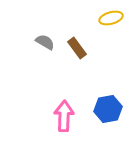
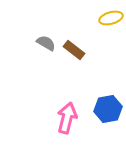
gray semicircle: moved 1 px right, 1 px down
brown rectangle: moved 3 px left, 2 px down; rotated 15 degrees counterclockwise
pink arrow: moved 3 px right, 2 px down; rotated 12 degrees clockwise
